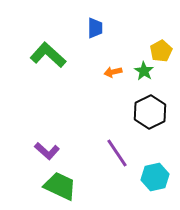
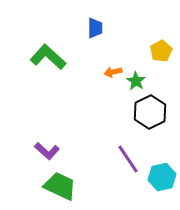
green L-shape: moved 2 px down
green star: moved 8 px left, 10 px down
purple line: moved 11 px right, 6 px down
cyan hexagon: moved 7 px right
